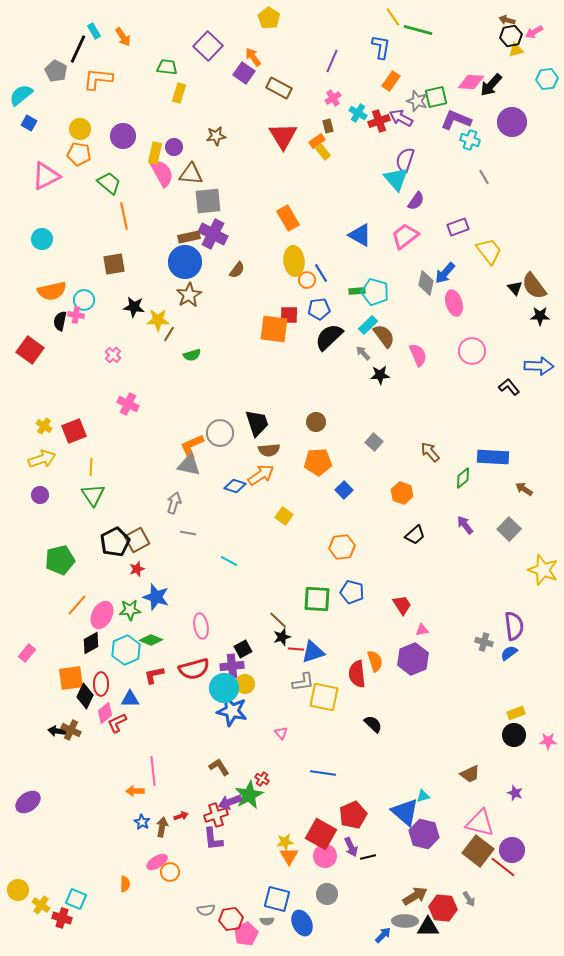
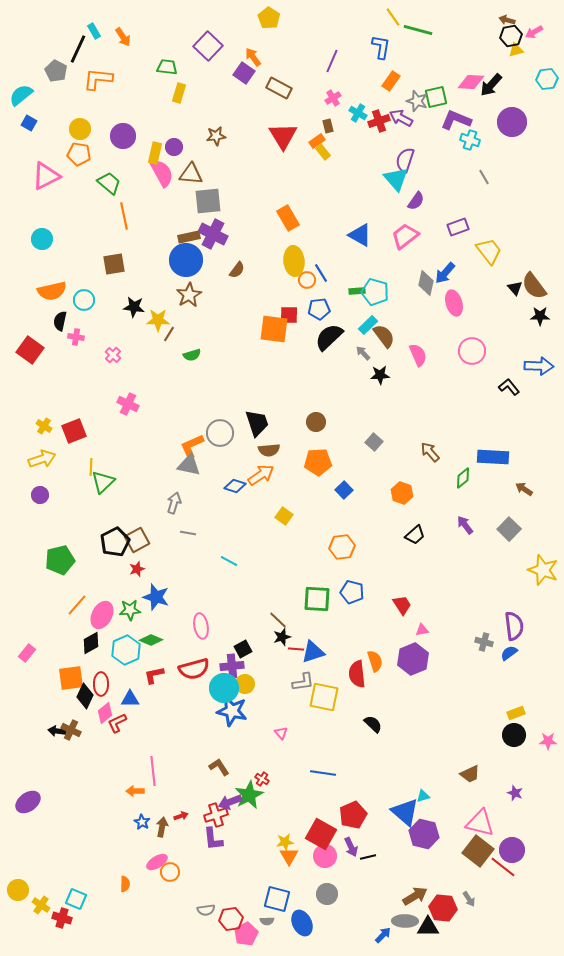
blue circle at (185, 262): moved 1 px right, 2 px up
pink cross at (76, 315): moved 22 px down
green triangle at (93, 495): moved 10 px right, 13 px up; rotated 20 degrees clockwise
